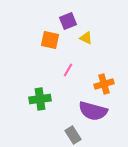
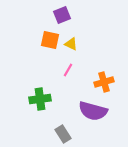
purple square: moved 6 px left, 6 px up
yellow triangle: moved 15 px left, 6 px down
orange cross: moved 2 px up
gray rectangle: moved 10 px left, 1 px up
